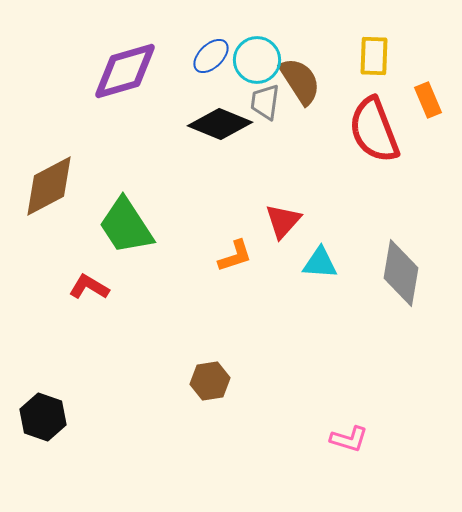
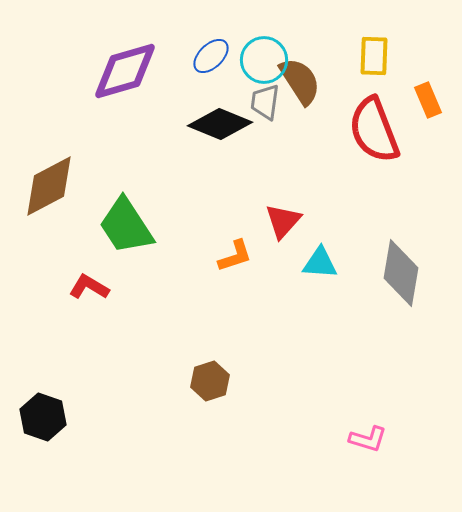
cyan circle: moved 7 px right
brown hexagon: rotated 9 degrees counterclockwise
pink L-shape: moved 19 px right
